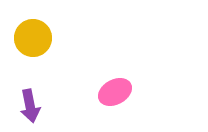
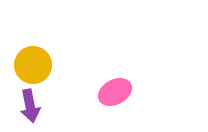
yellow circle: moved 27 px down
